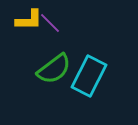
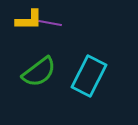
purple line: rotated 35 degrees counterclockwise
green semicircle: moved 15 px left, 3 px down
